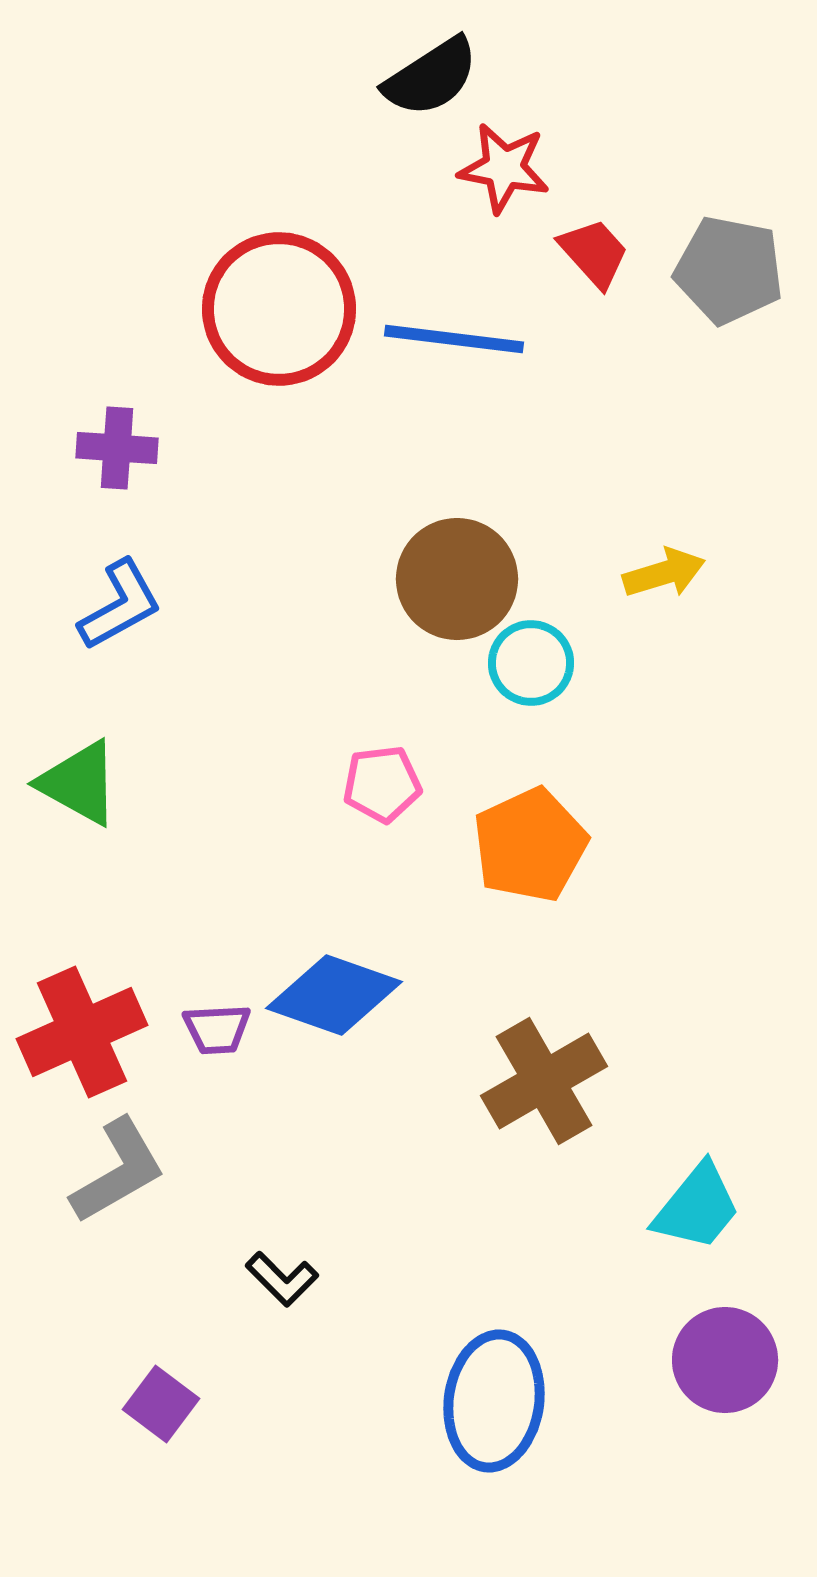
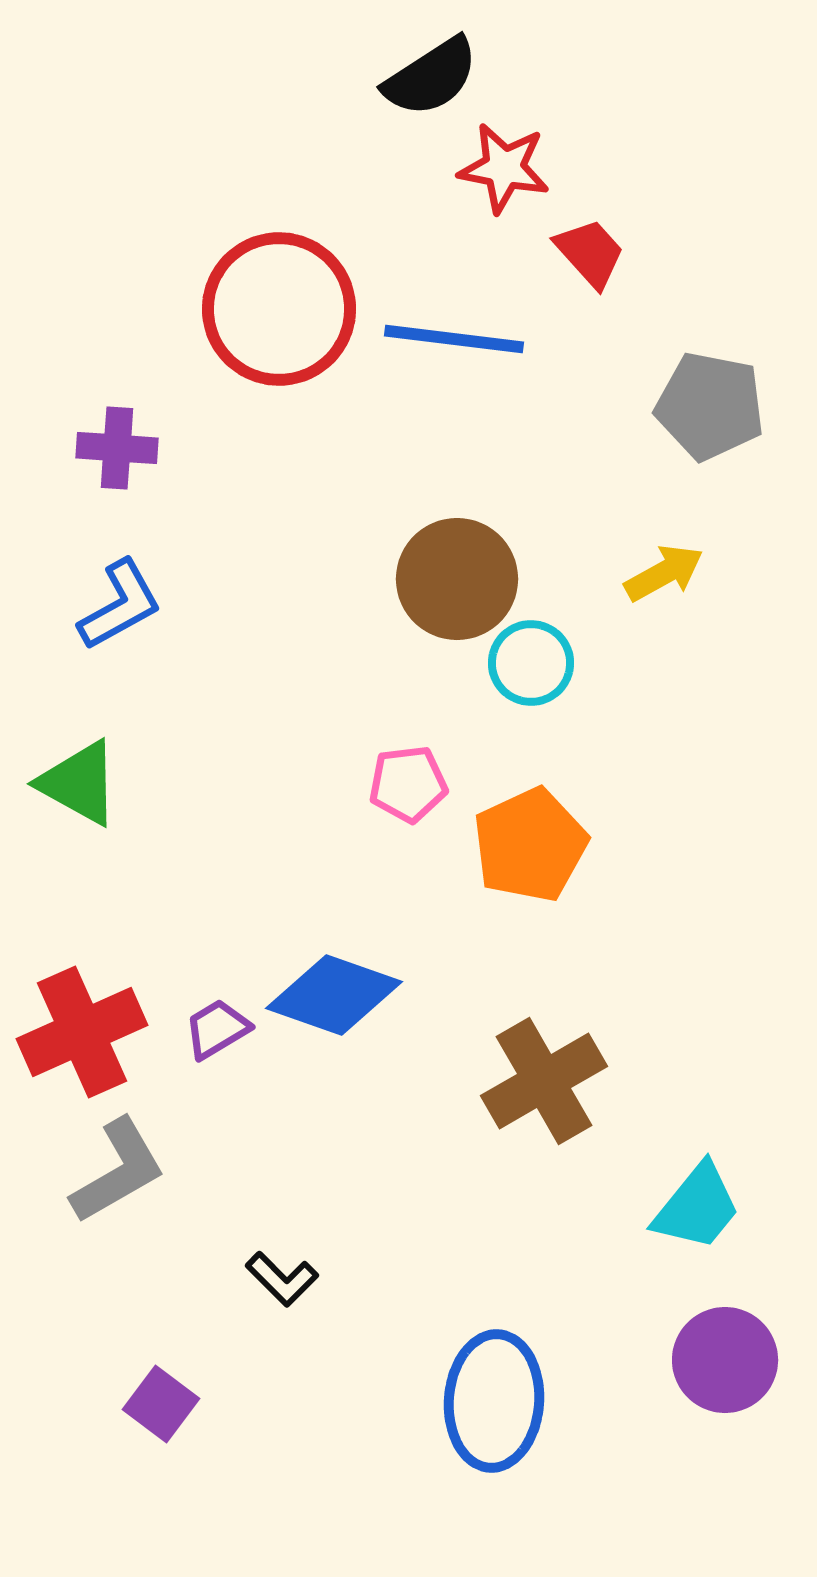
red trapezoid: moved 4 px left
gray pentagon: moved 19 px left, 136 px down
yellow arrow: rotated 12 degrees counterclockwise
pink pentagon: moved 26 px right
purple trapezoid: rotated 152 degrees clockwise
blue ellipse: rotated 4 degrees counterclockwise
